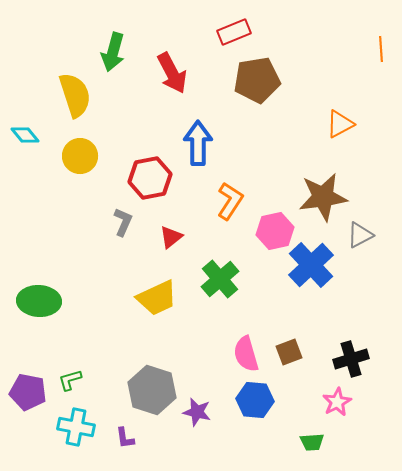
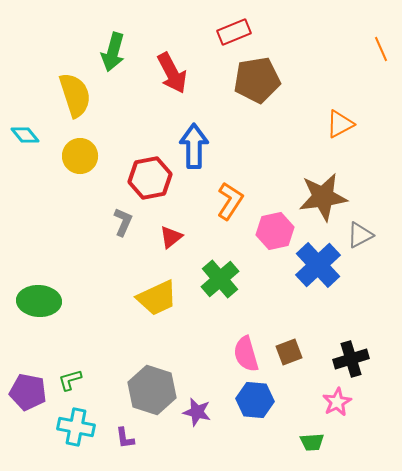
orange line: rotated 20 degrees counterclockwise
blue arrow: moved 4 px left, 3 px down
blue cross: moved 7 px right
